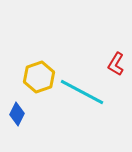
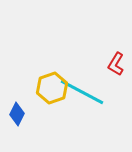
yellow hexagon: moved 13 px right, 11 px down
